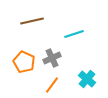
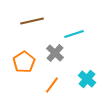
gray cross: moved 3 px right, 5 px up; rotated 24 degrees counterclockwise
orange pentagon: rotated 15 degrees clockwise
